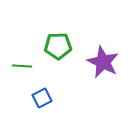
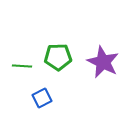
green pentagon: moved 11 px down
